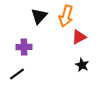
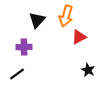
black triangle: moved 2 px left, 4 px down
black star: moved 6 px right, 5 px down
